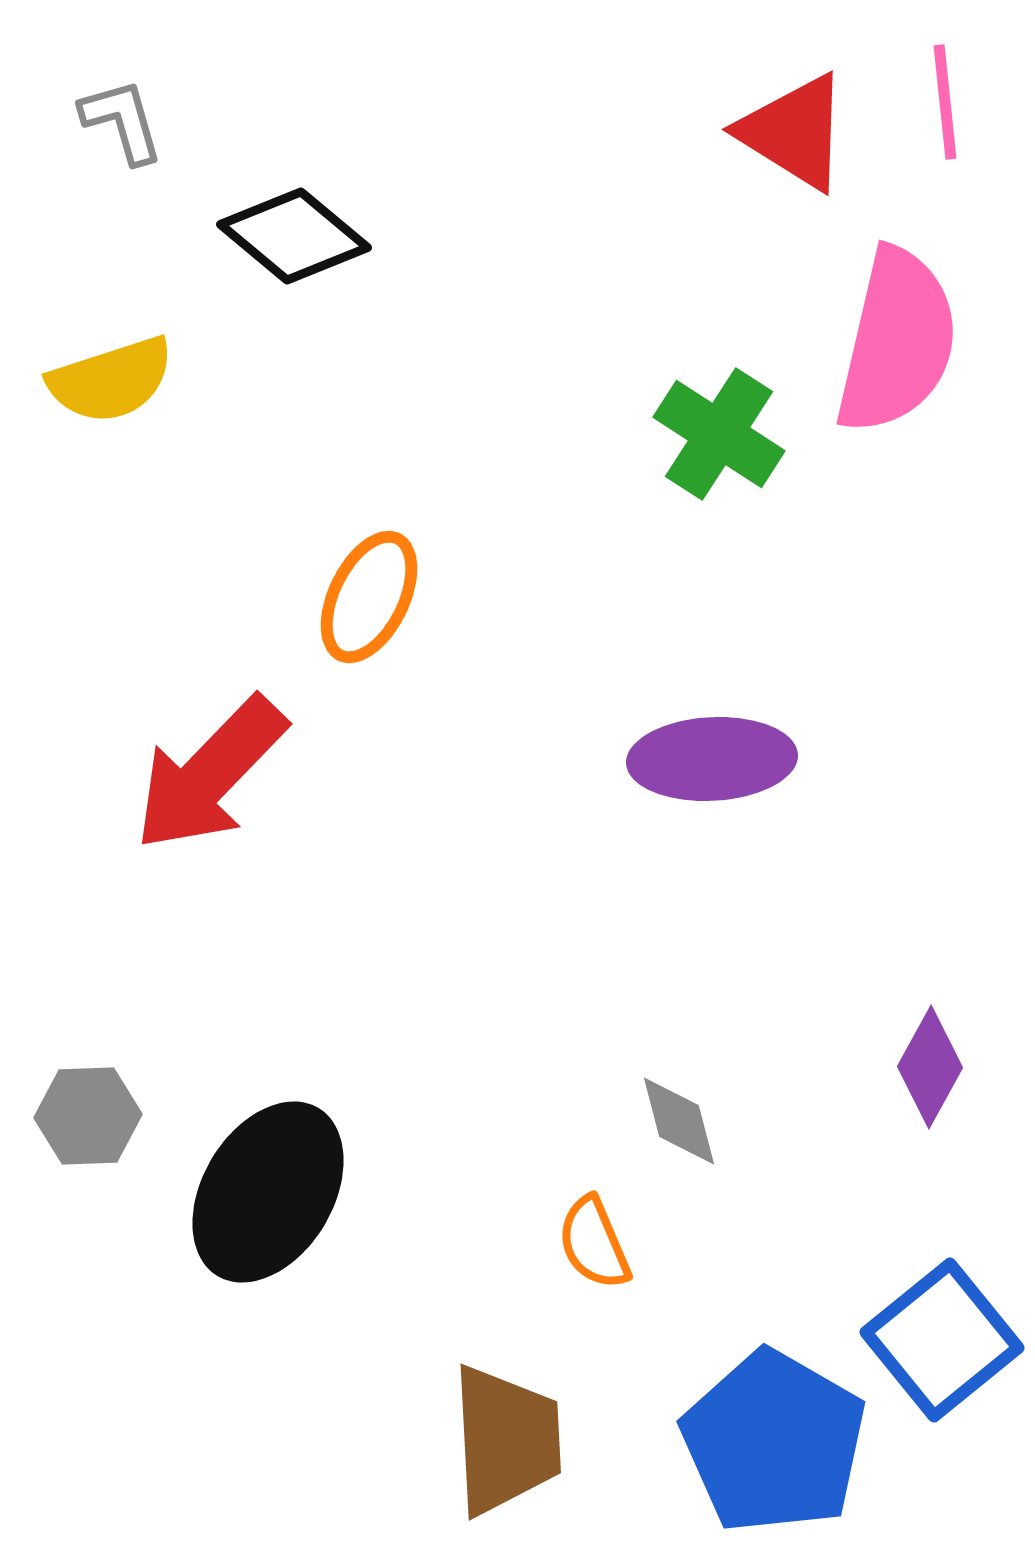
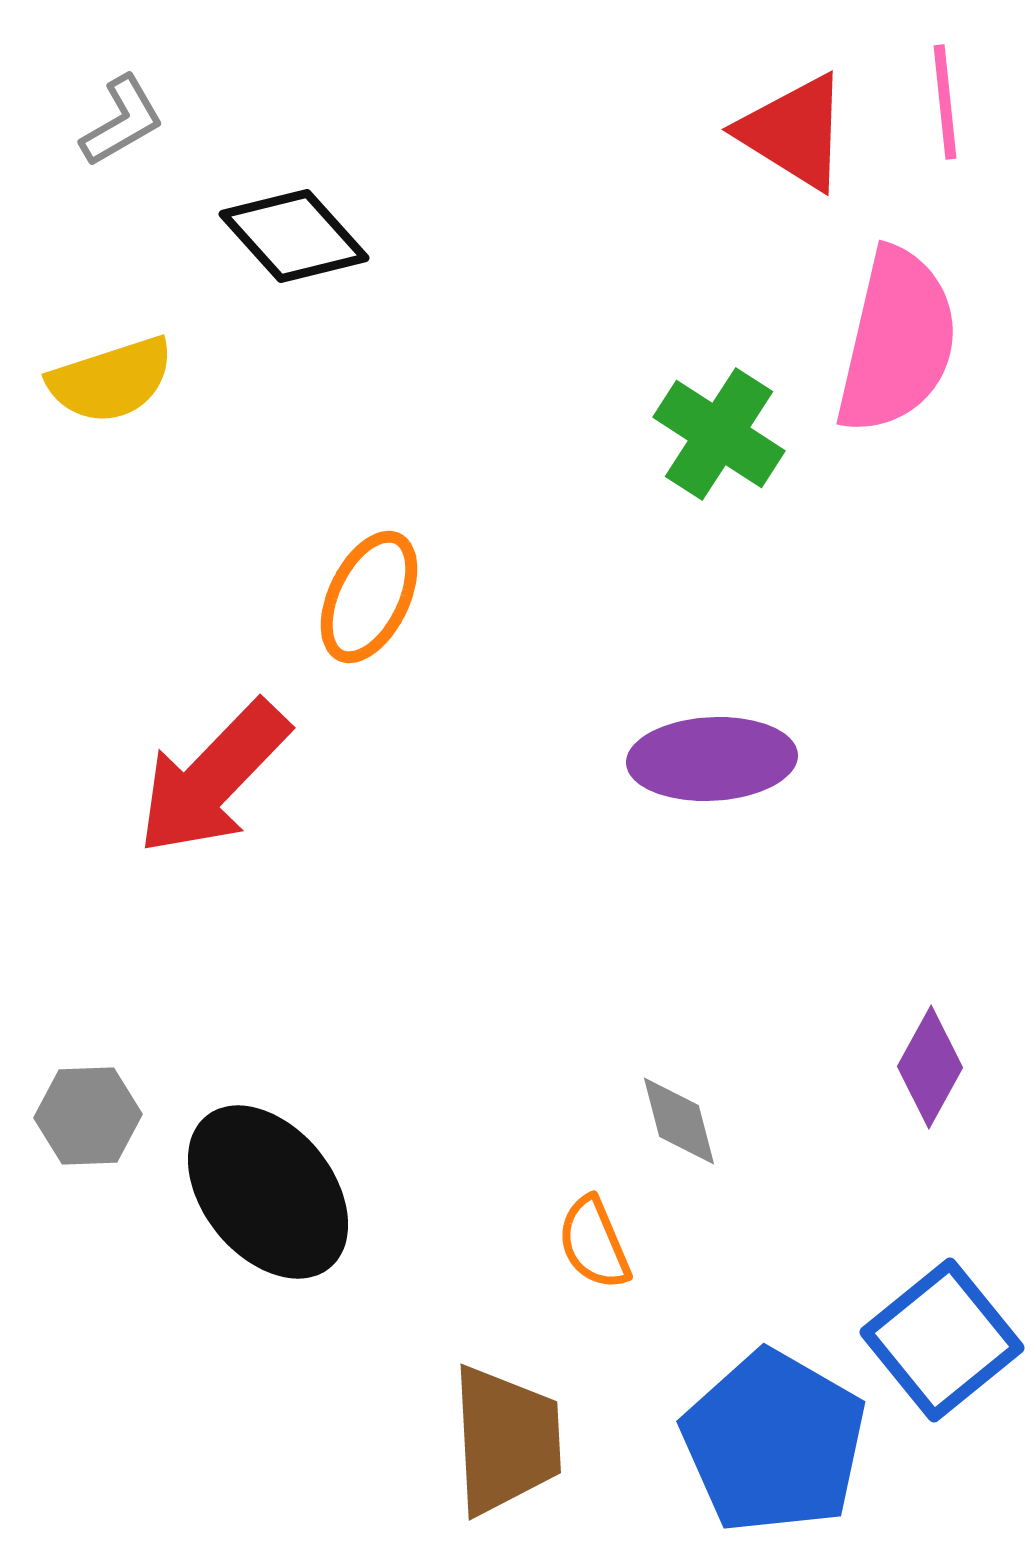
gray L-shape: rotated 76 degrees clockwise
black diamond: rotated 8 degrees clockwise
red arrow: moved 3 px right, 4 px down
black ellipse: rotated 70 degrees counterclockwise
